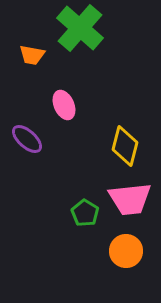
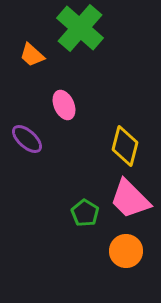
orange trapezoid: rotated 32 degrees clockwise
pink trapezoid: rotated 51 degrees clockwise
